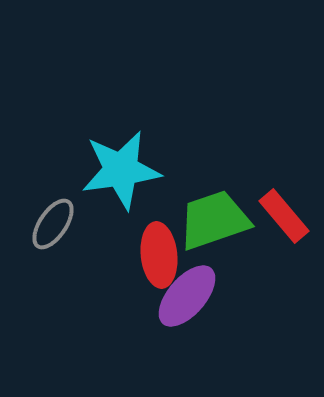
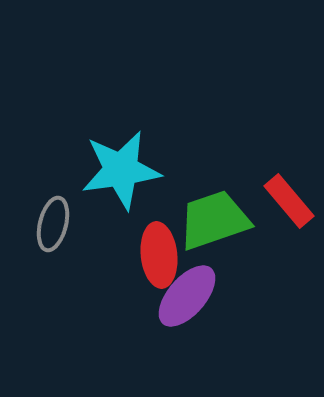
red rectangle: moved 5 px right, 15 px up
gray ellipse: rotated 20 degrees counterclockwise
